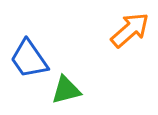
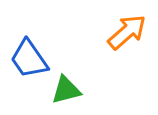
orange arrow: moved 3 px left, 2 px down
